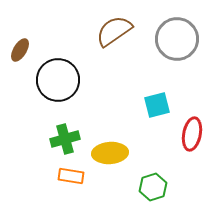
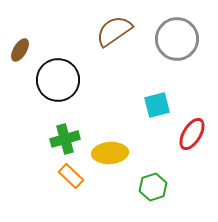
red ellipse: rotated 20 degrees clockwise
orange rectangle: rotated 35 degrees clockwise
